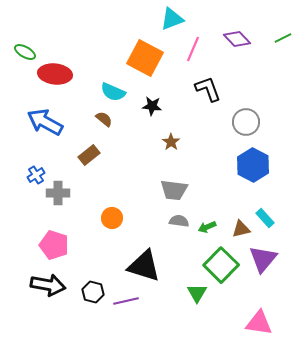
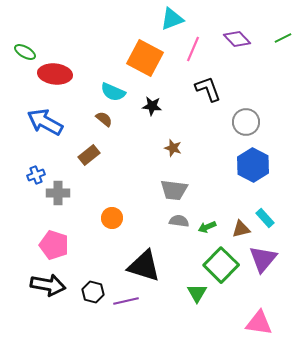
brown star: moved 2 px right, 6 px down; rotated 18 degrees counterclockwise
blue cross: rotated 12 degrees clockwise
